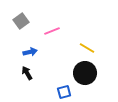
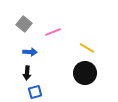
gray square: moved 3 px right, 3 px down; rotated 14 degrees counterclockwise
pink line: moved 1 px right, 1 px down
blue arrow: rotated 16 degrees clockwise
black arrow: rotated 144 degrees counterclockwise
blue square: moved 29 px left
